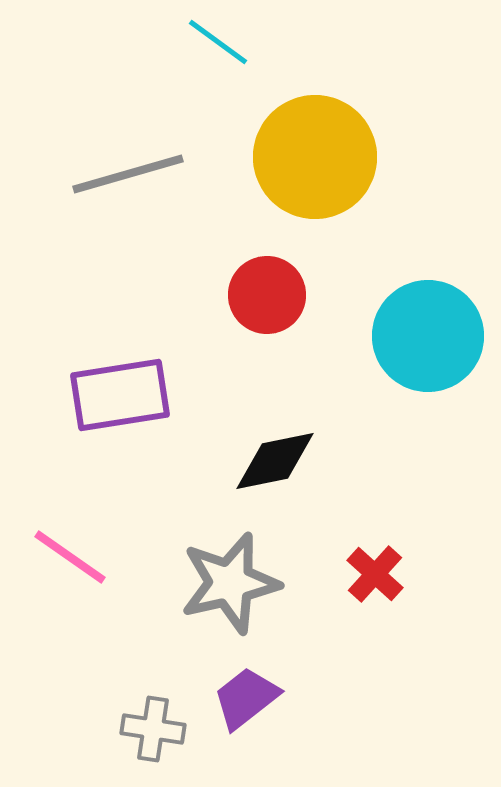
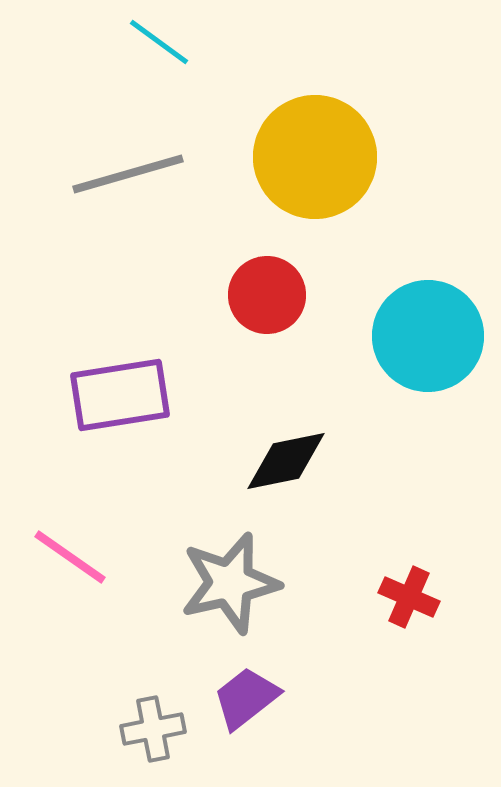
cyan line: moved 59 px left
black diamond: moved 11 px right
red cross: moved 34 px right, 23 px down; rotated 18 degrees counterclockwise
gray cross: rotated 20 degrees counterclockwise
